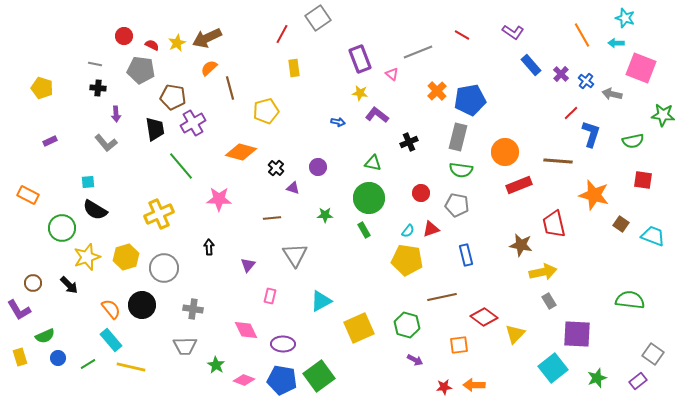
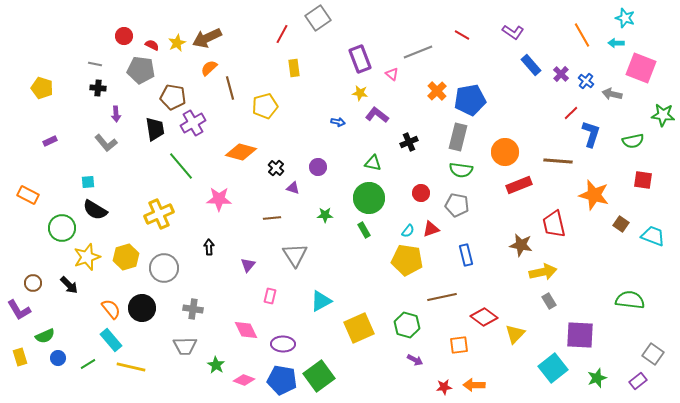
yellow pentagon at (266, 111): moved 1 px left, 5 px up
black circle at (142, 305): moved 3 px down
purple square at (577, 334): moved 3 px right, 1 px down
